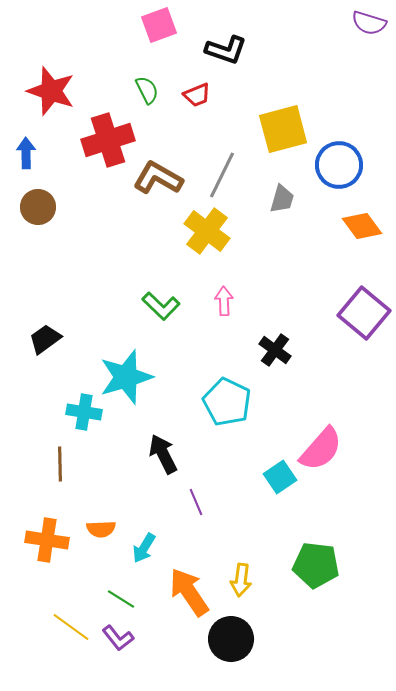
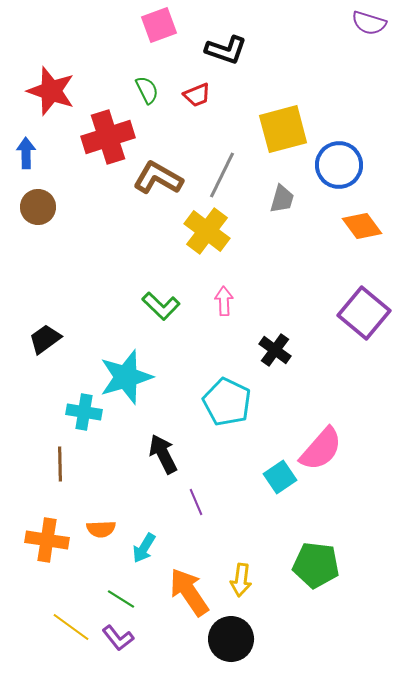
red cross: moved 3 px up
